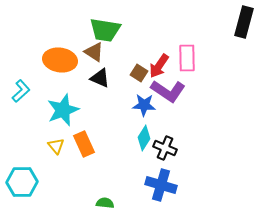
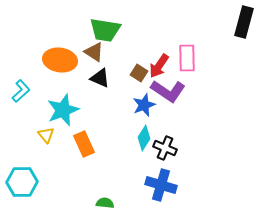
blue star: rotated 25 degrees counterclockwise
yellow triangle: moved 10 px left, 11 px up
